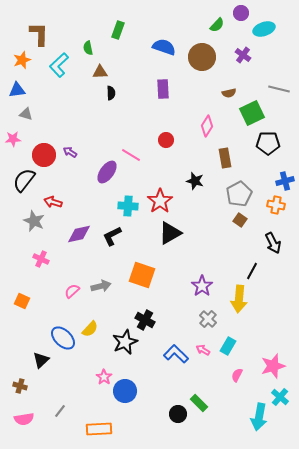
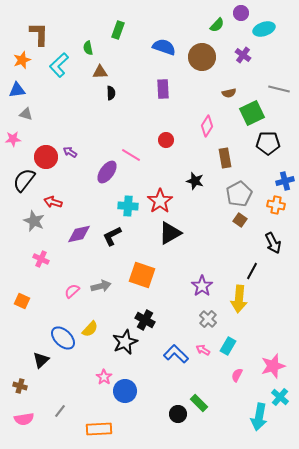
red circle at (44, 155): moved 2 px right, 2 px down
